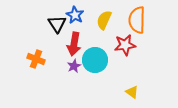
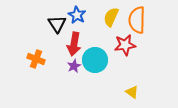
blue star: moved 2 px right
yellow semicircle: moved 7 px right, 3 px up
